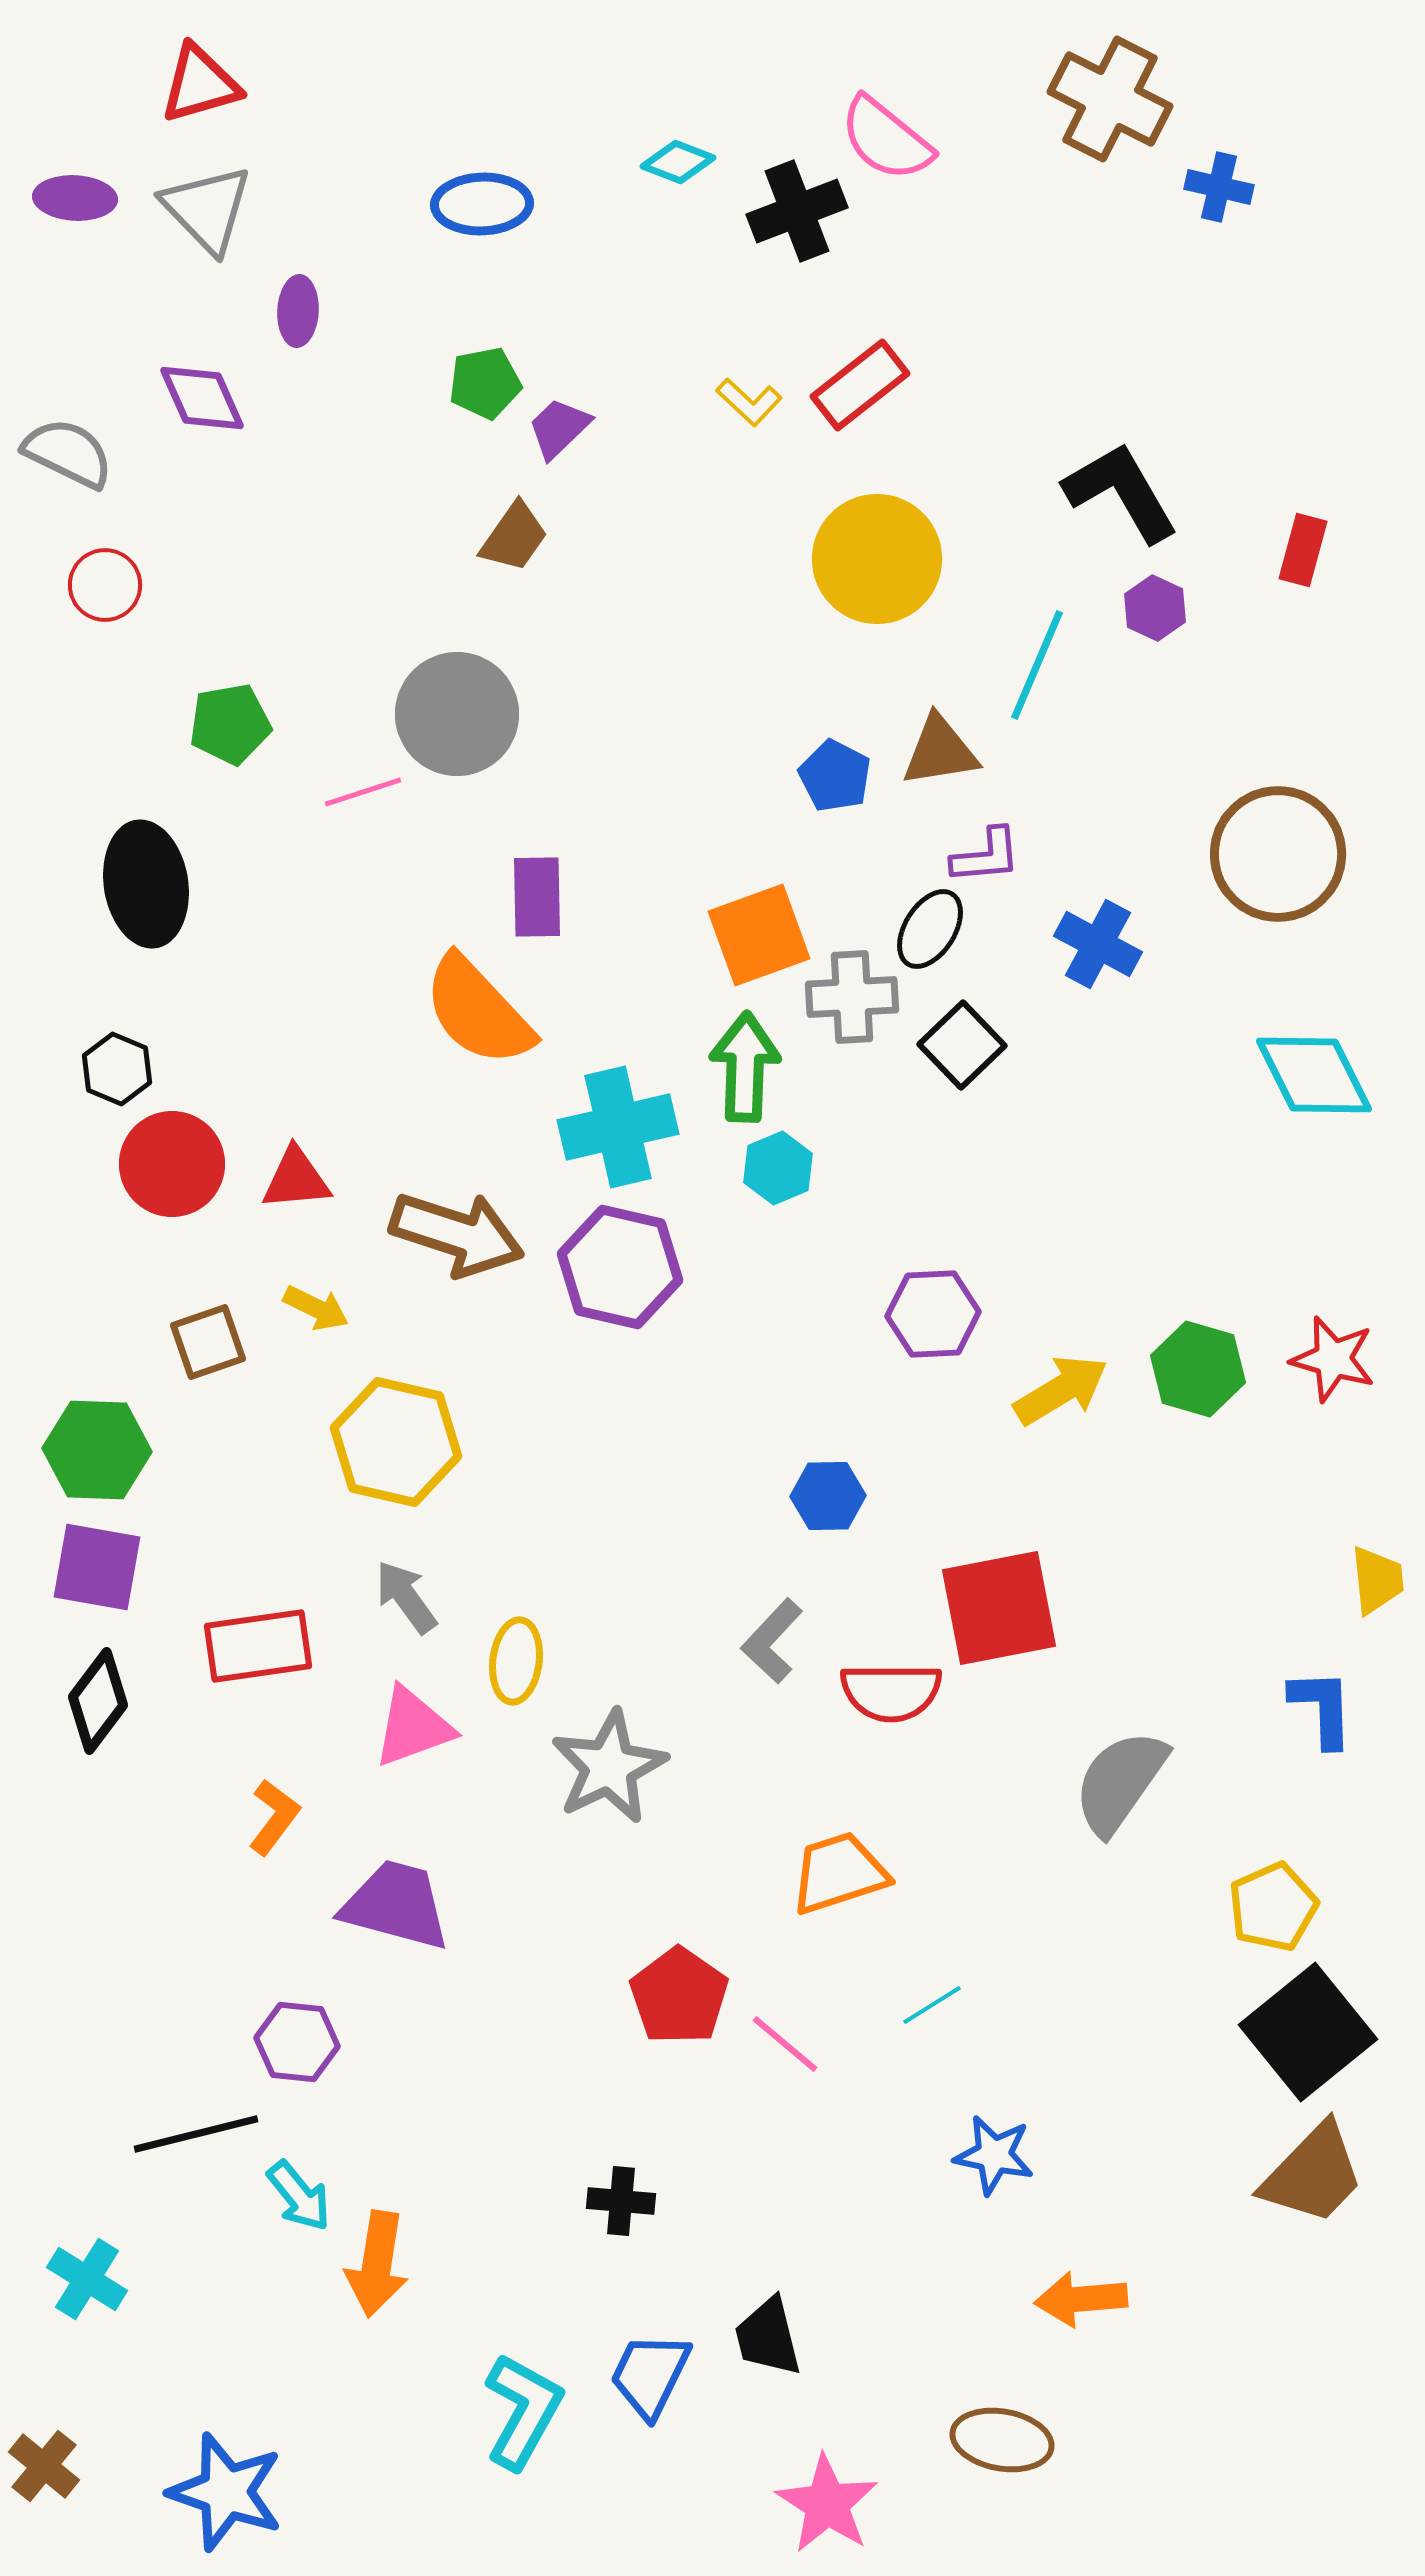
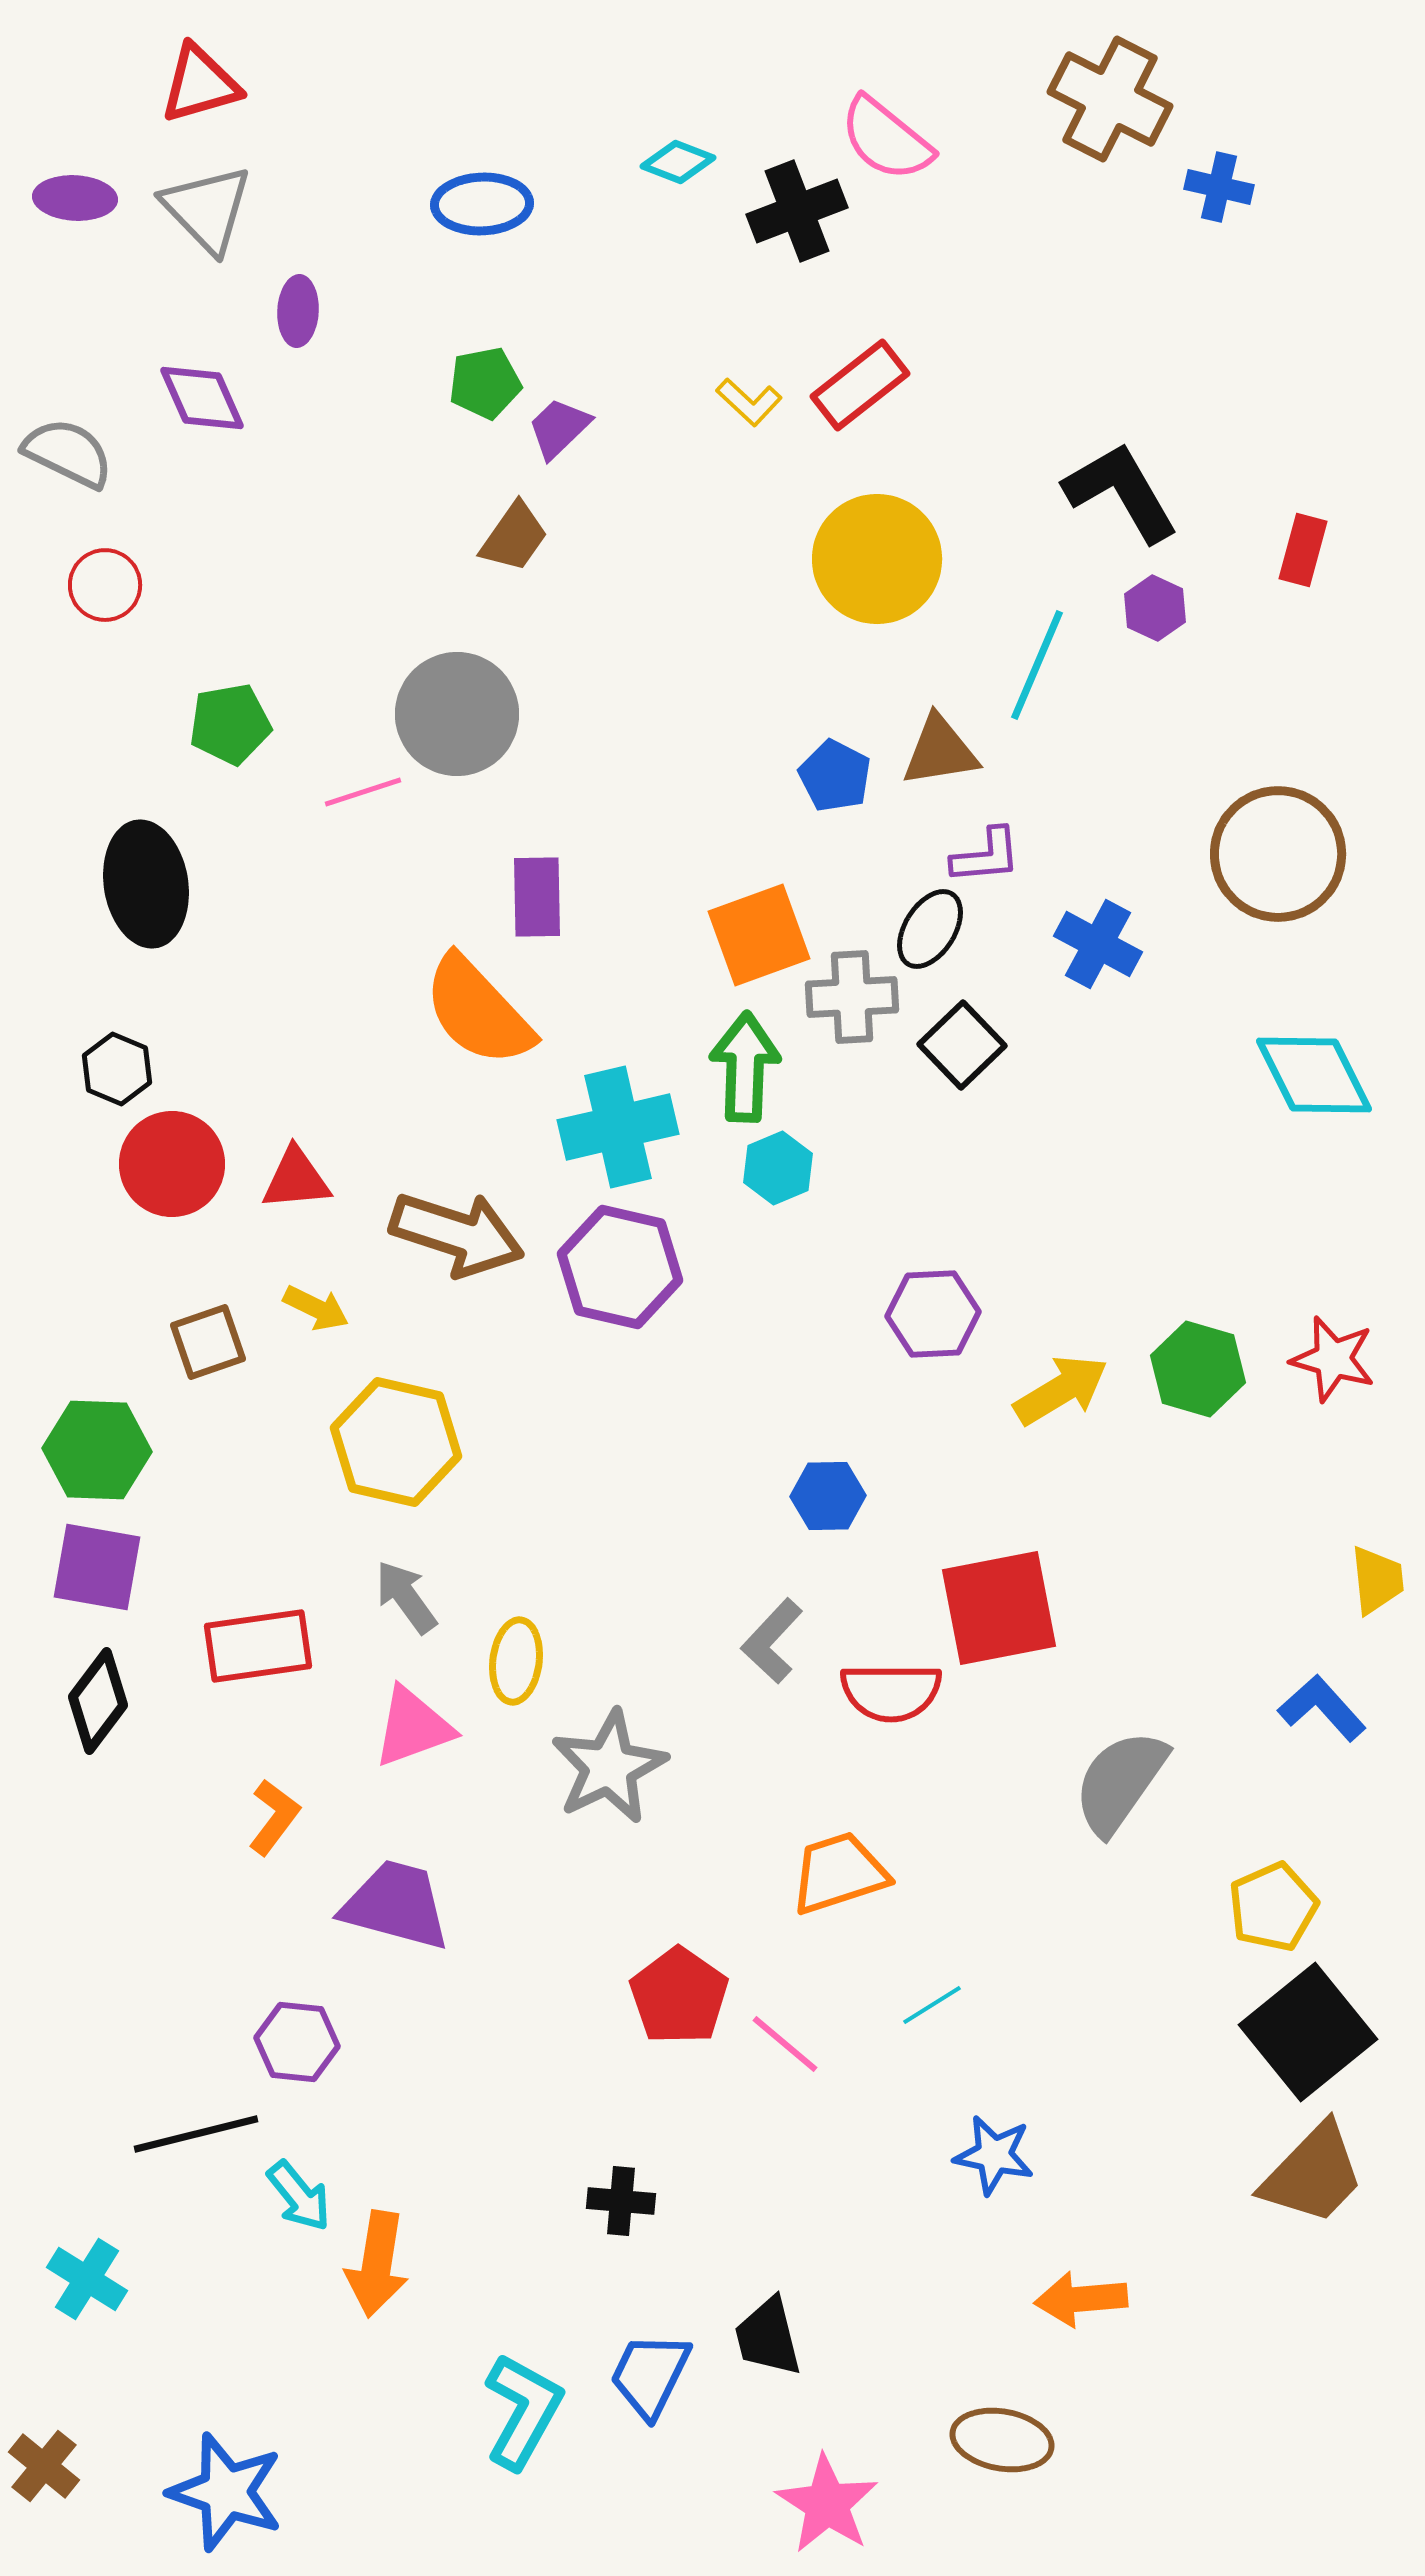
blue L-shape at (1322, 1708): rotated 40 degrees counterclockwise
